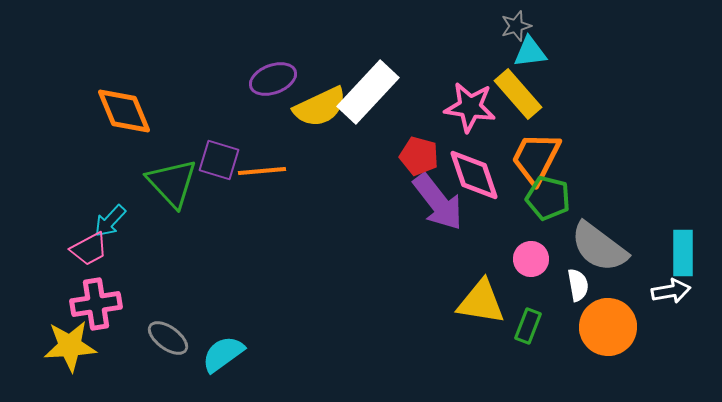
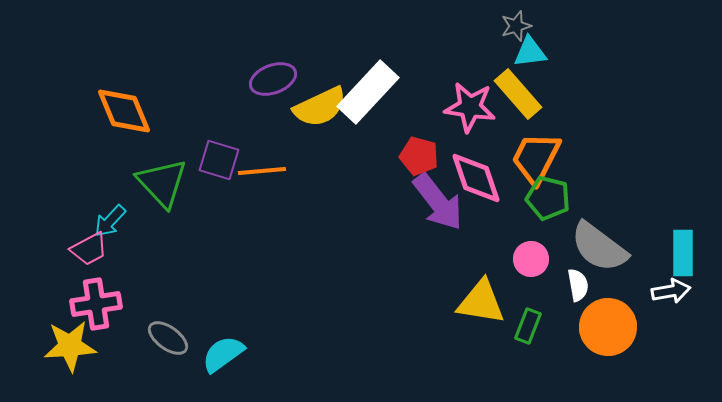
pink diamond: moved 2 px right, 3 px down
green triangle: moved 10 px left
